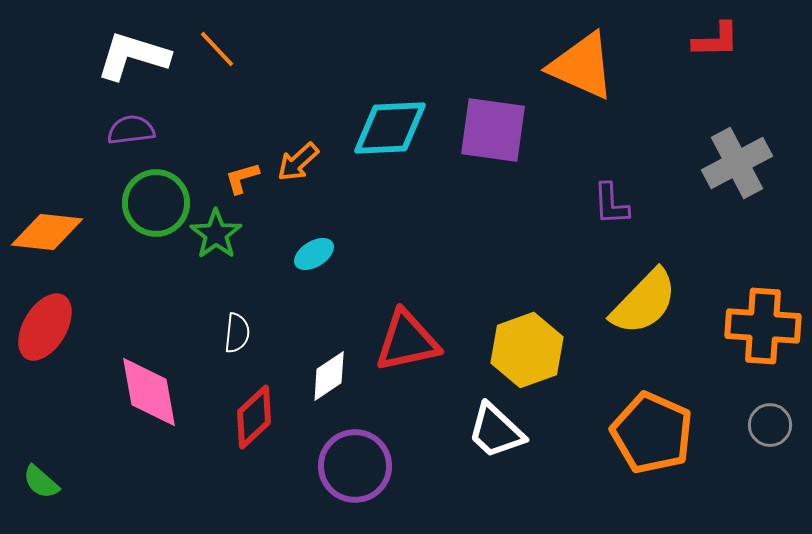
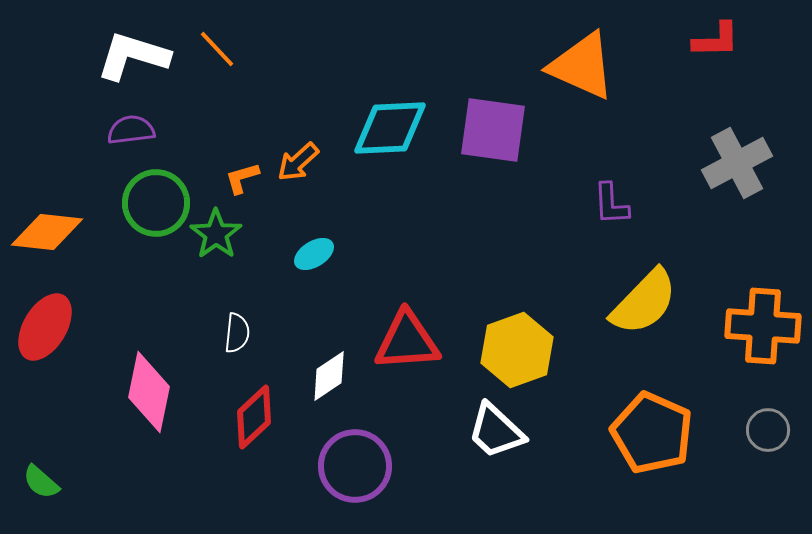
red triangle: rotated 8 degrees clockwise
yellow hexagon: moved 10 px left
pink diamond: rotated 22 degrees clockwise
gray circle: moved 2 px left, 5 px down
